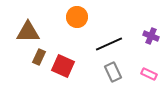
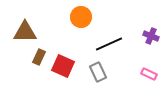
orange circle: moved 4 px right
brown triangle: moved 3 px left
gray rectangle: moved 15 px left
